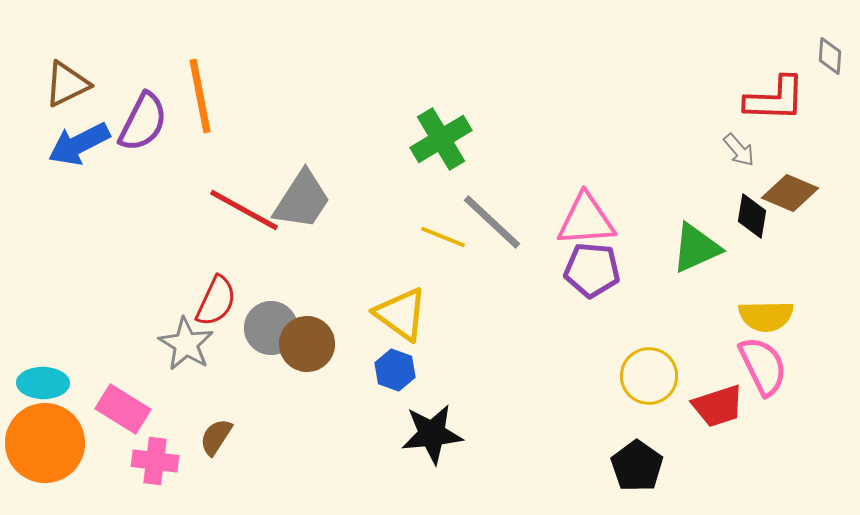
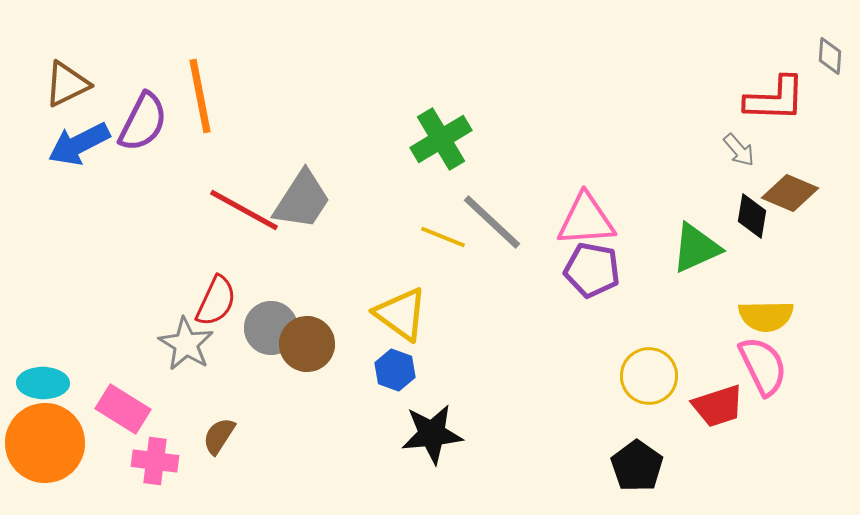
purple pentagon: rotated 6 degrees clockwise
brown semicircle: moved 3 px right, 1 px up
